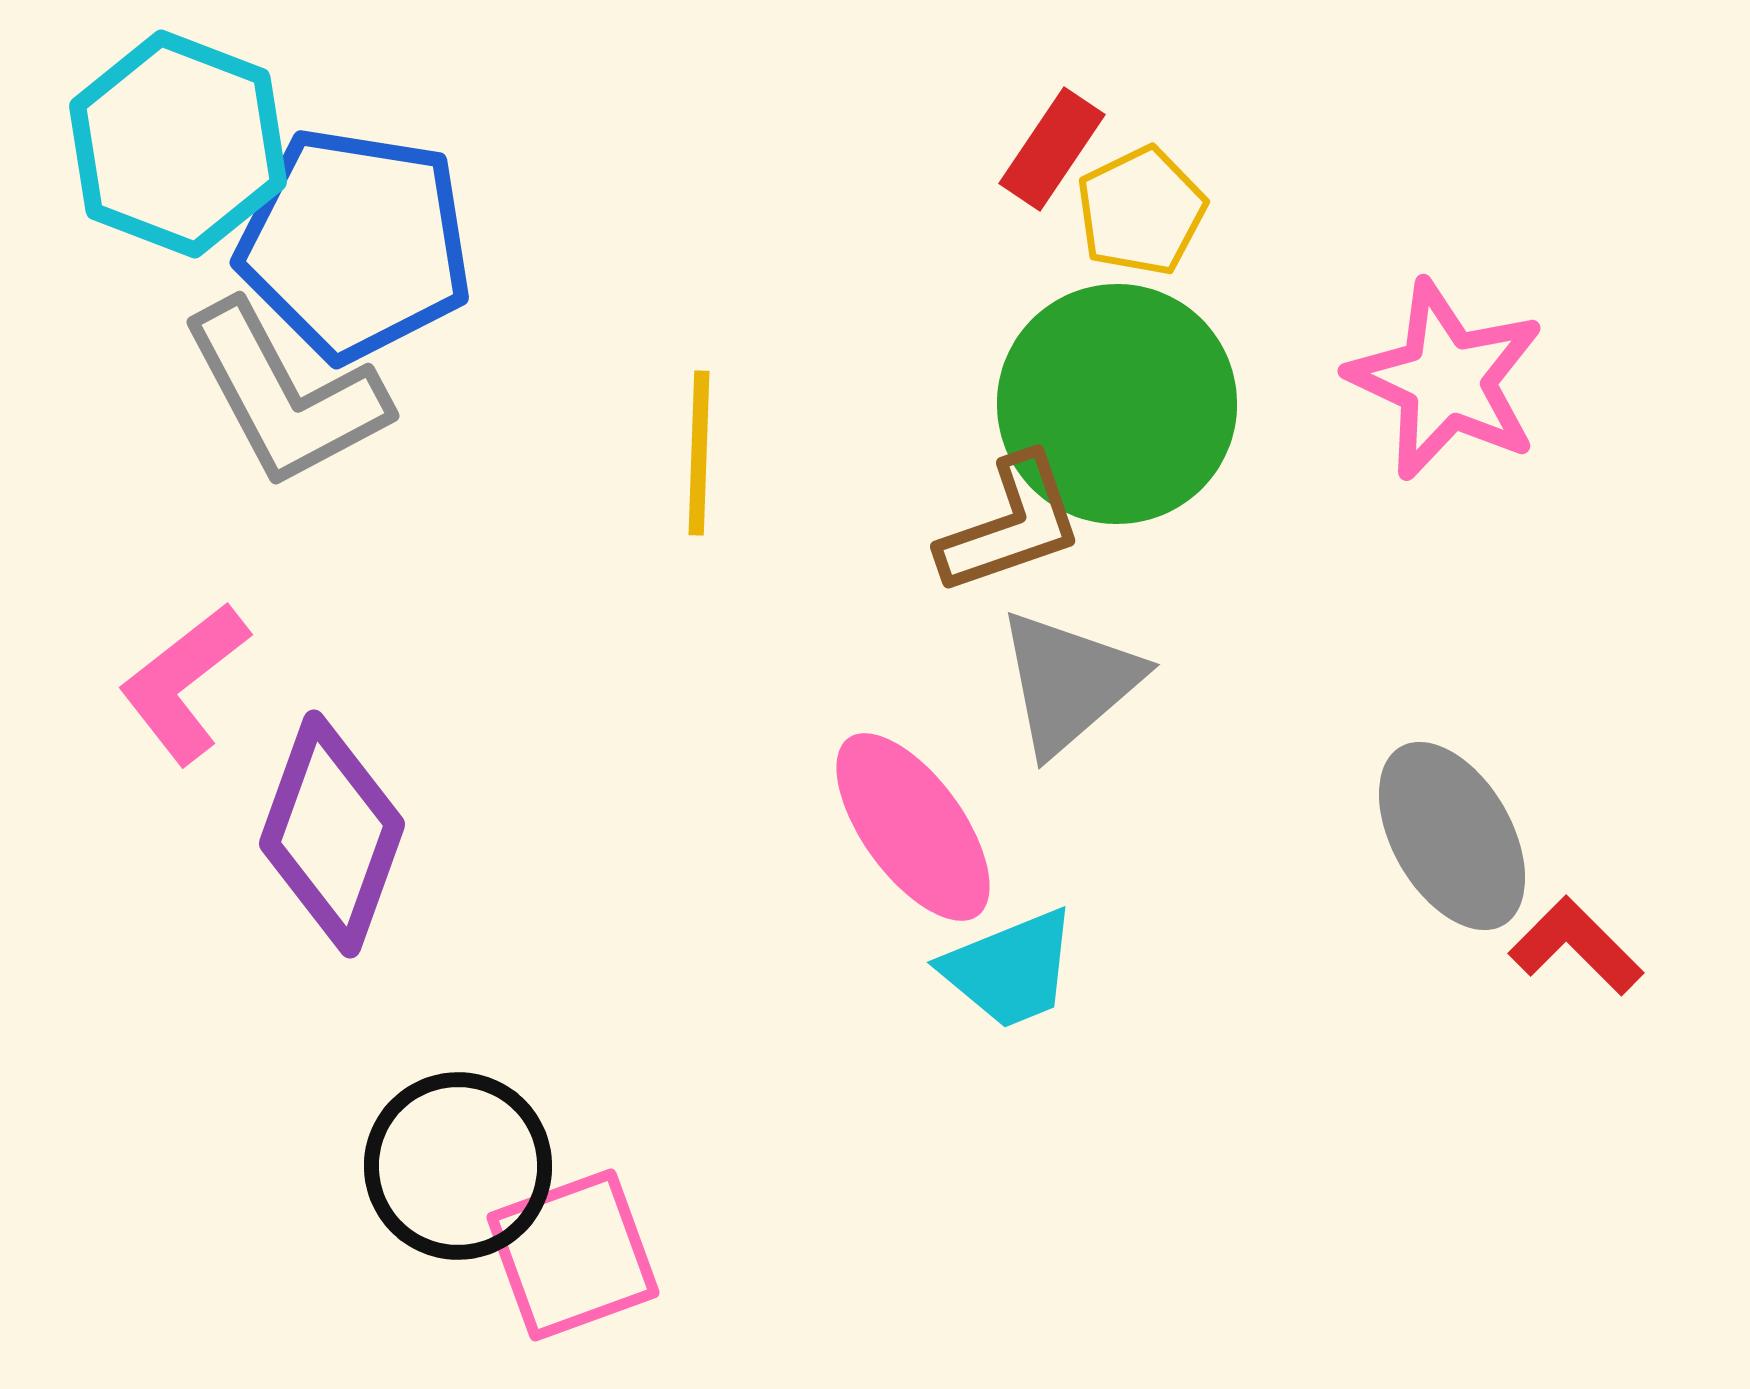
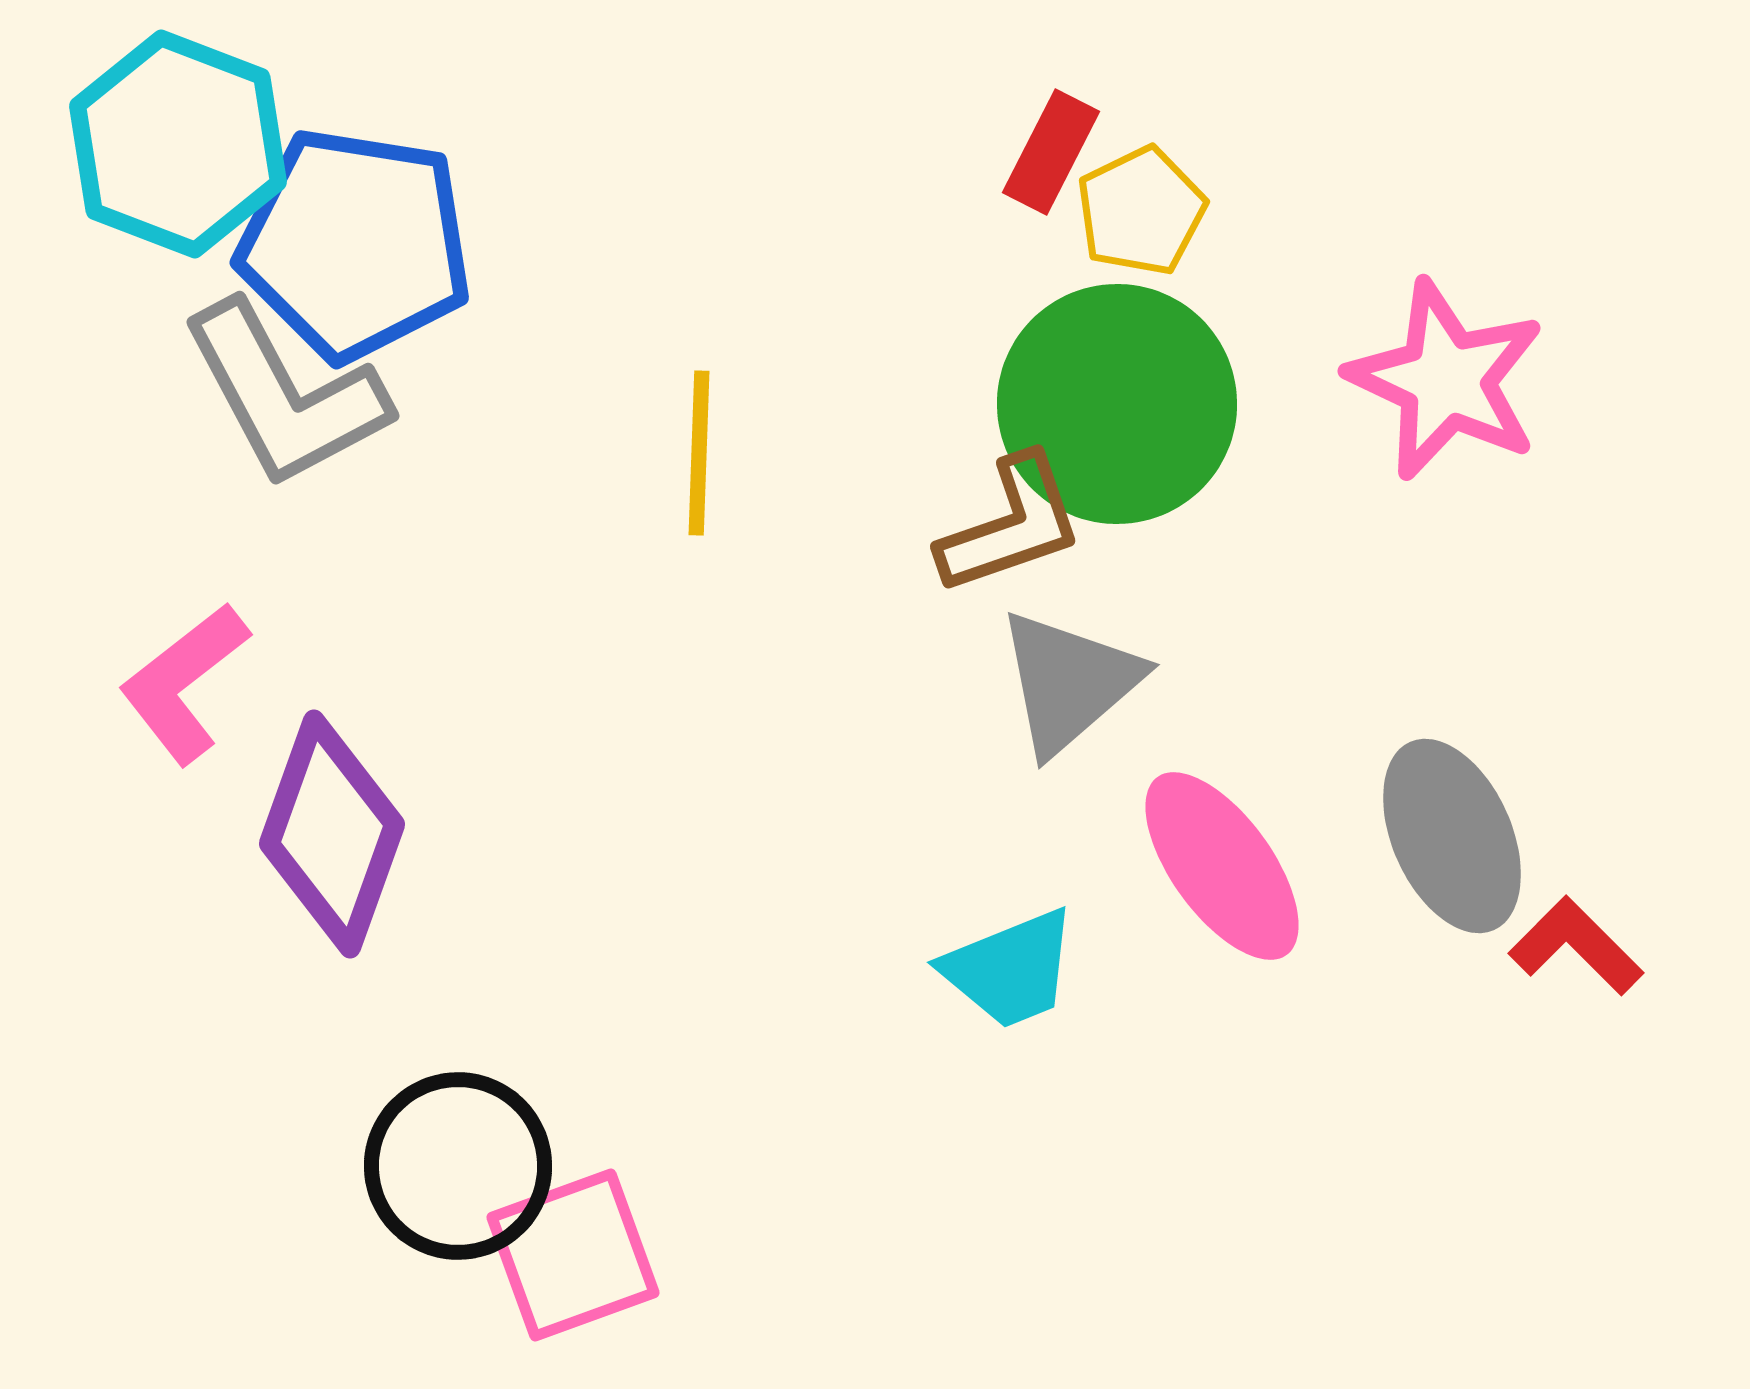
red rectangle: moved 1 px left, 3 px down; rotated 7 degrees counterclockwise
pink ellipse: moved 309 px right, 39 px down
gray ellipse: rotated 6 degrees clockwise
